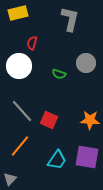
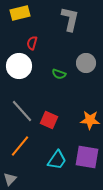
yellow rectangle: moved 2 px right
